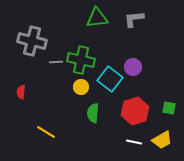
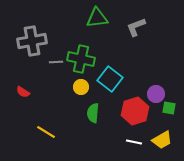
gray L-shape: moved 2 px right, 8 px down; rotated 15 degrees counterclockwise
gray cross: rotated 24 degrees counterclockwise
green cross: moved 1 px up
purple circle: moved 23 px right, 27 px down
red semicircle: moved 2 px right; rotated 64 degrees counterclockwise
